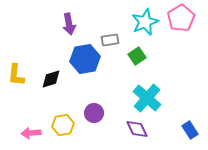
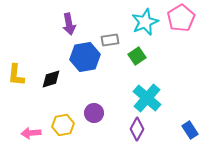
blue hexagon: moved 2 px up
purple diamond: rotated 55 degrees clockwise
